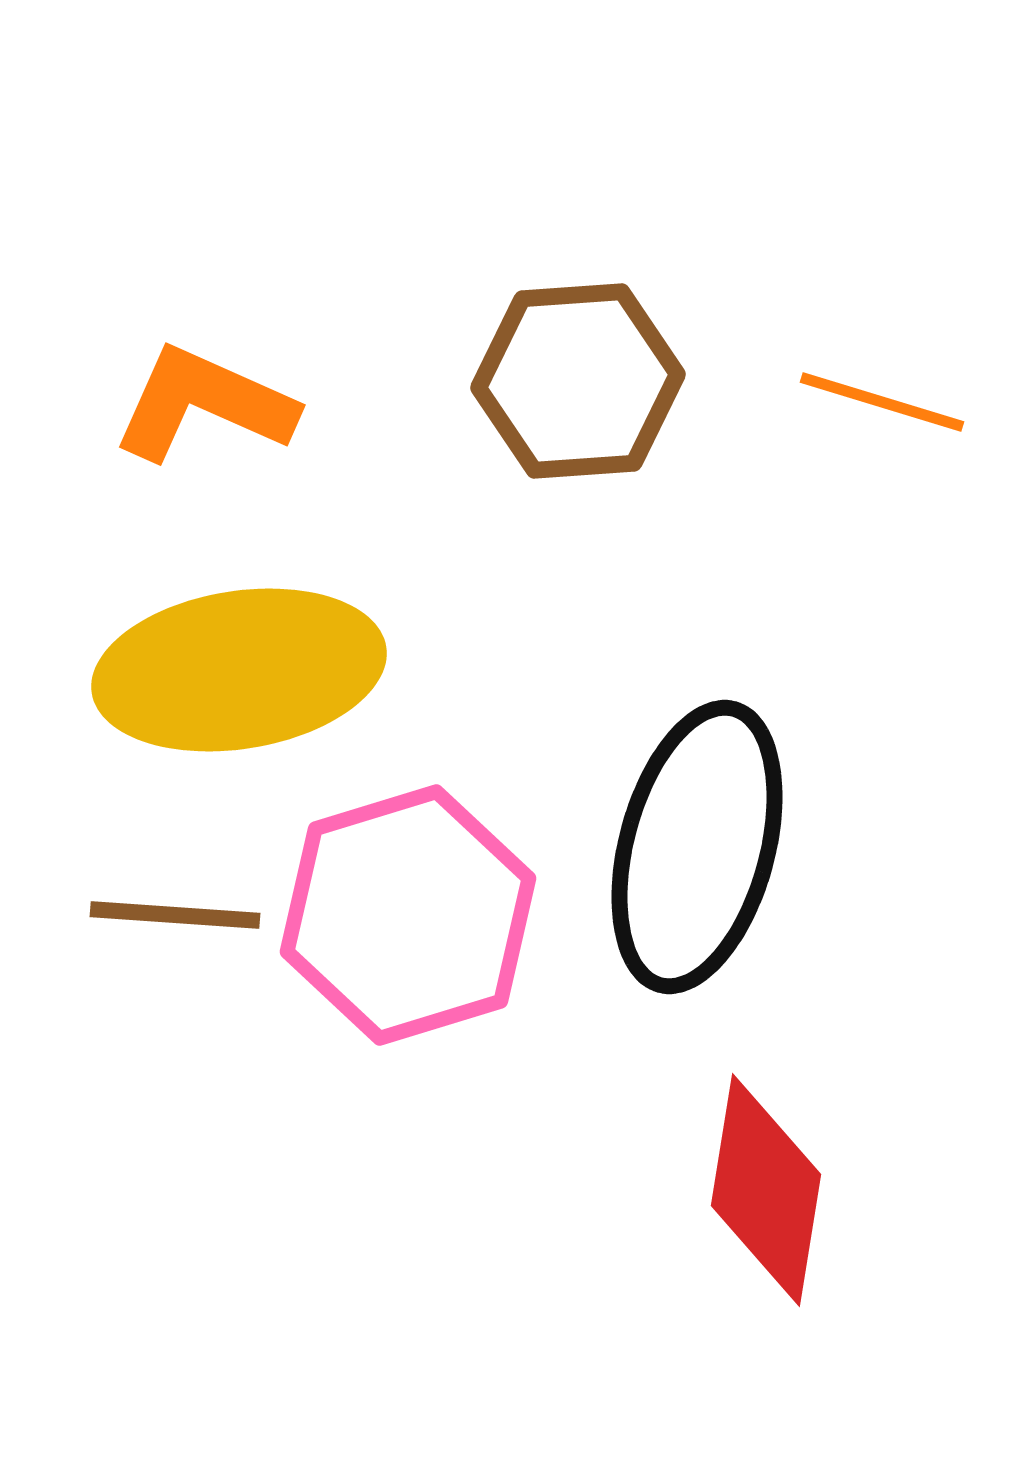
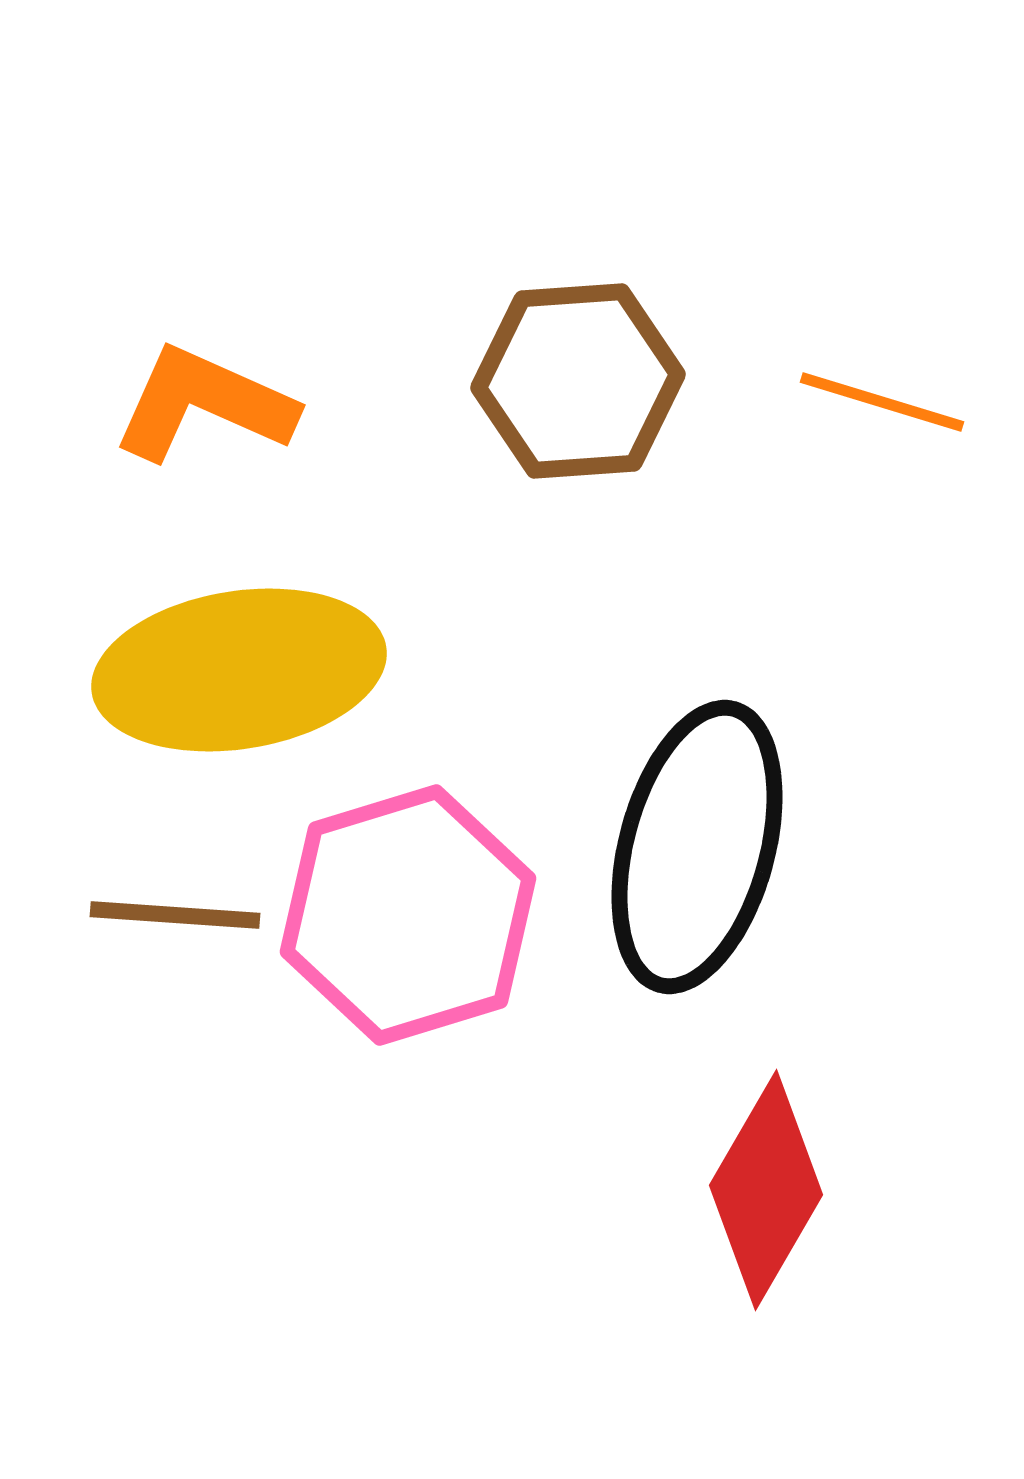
red diamond: rotated 21 degrees clockwise
